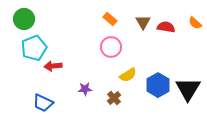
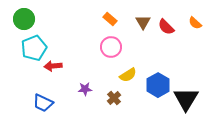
red semicircle: rotated 144 degrees counterclockwise
black triangle: moved 2 px left, 10 px down
